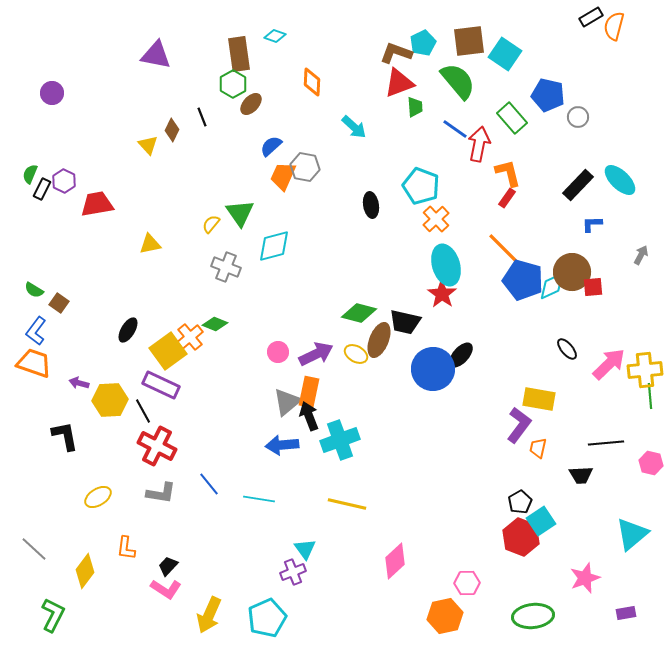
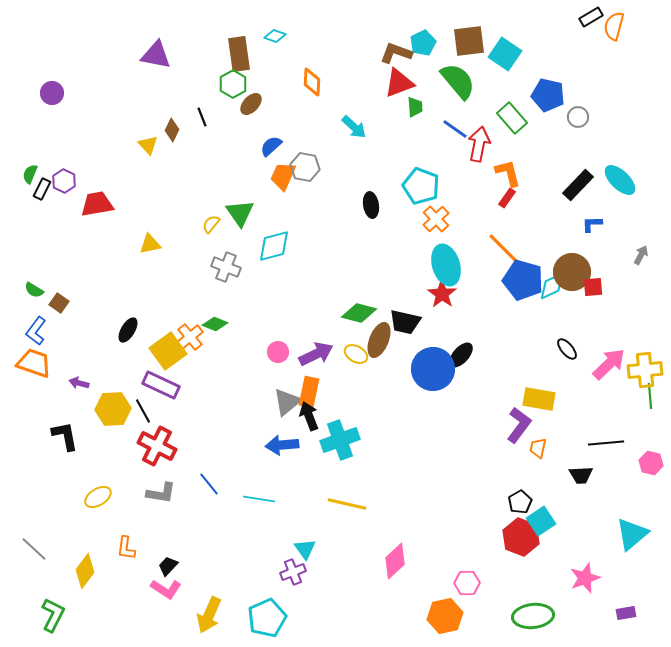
yellow hexagon at (110, 400): moved 3 px right, 9 px down
